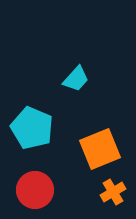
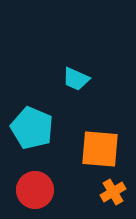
cyan trapezoid: rotated 72 degrees clockwise
orange square: rotated 27 degrees clockwise
